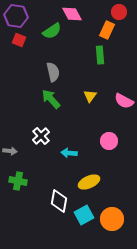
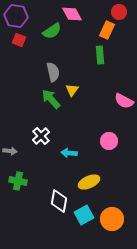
yellow triangle: moved 18 px left, 6 px up
